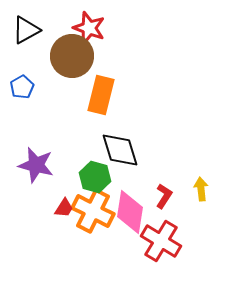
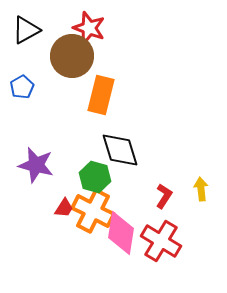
pink diamond: moved 9 px left, 21 px down
